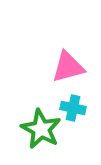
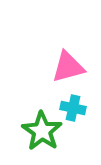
green star: moved 1 px right, 2 px down; rotated 6 degrees clockwise
